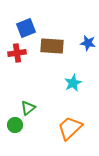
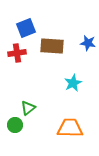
orange trapezoid: rotated 44 degrees clockwise
